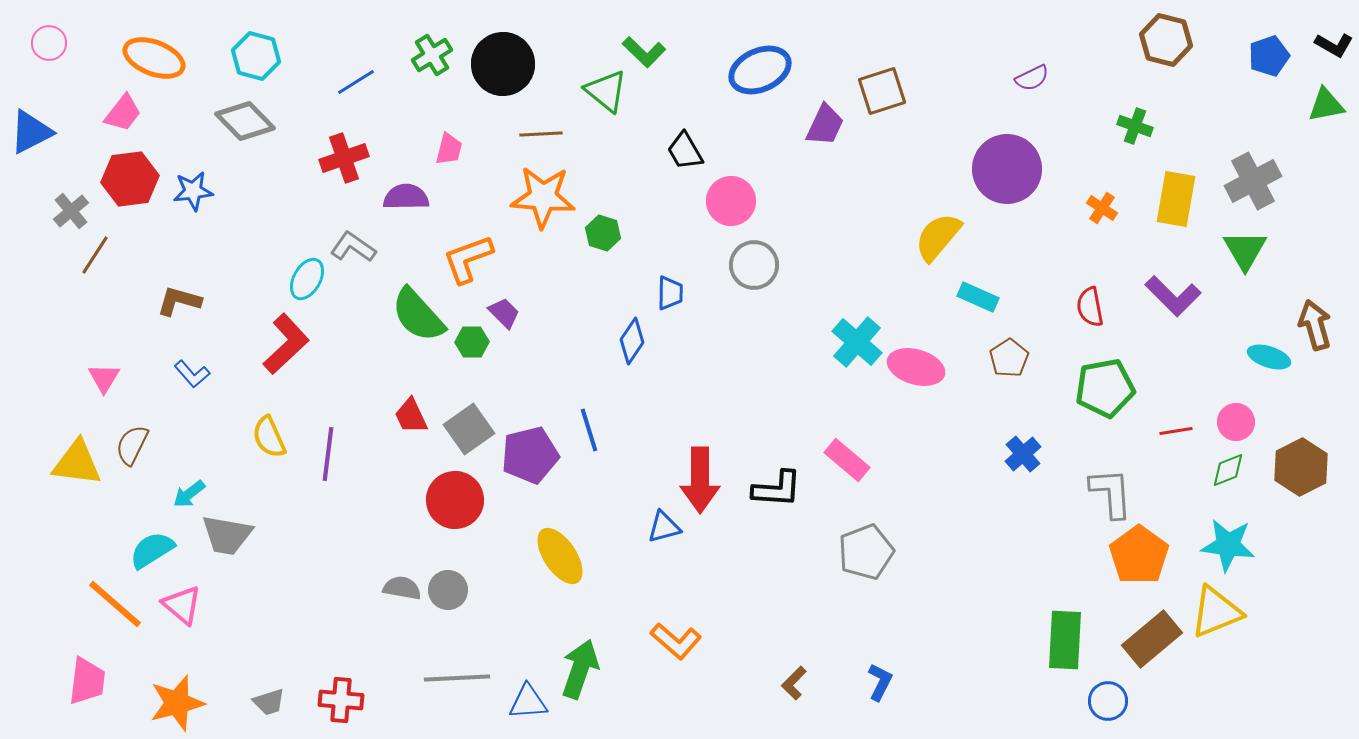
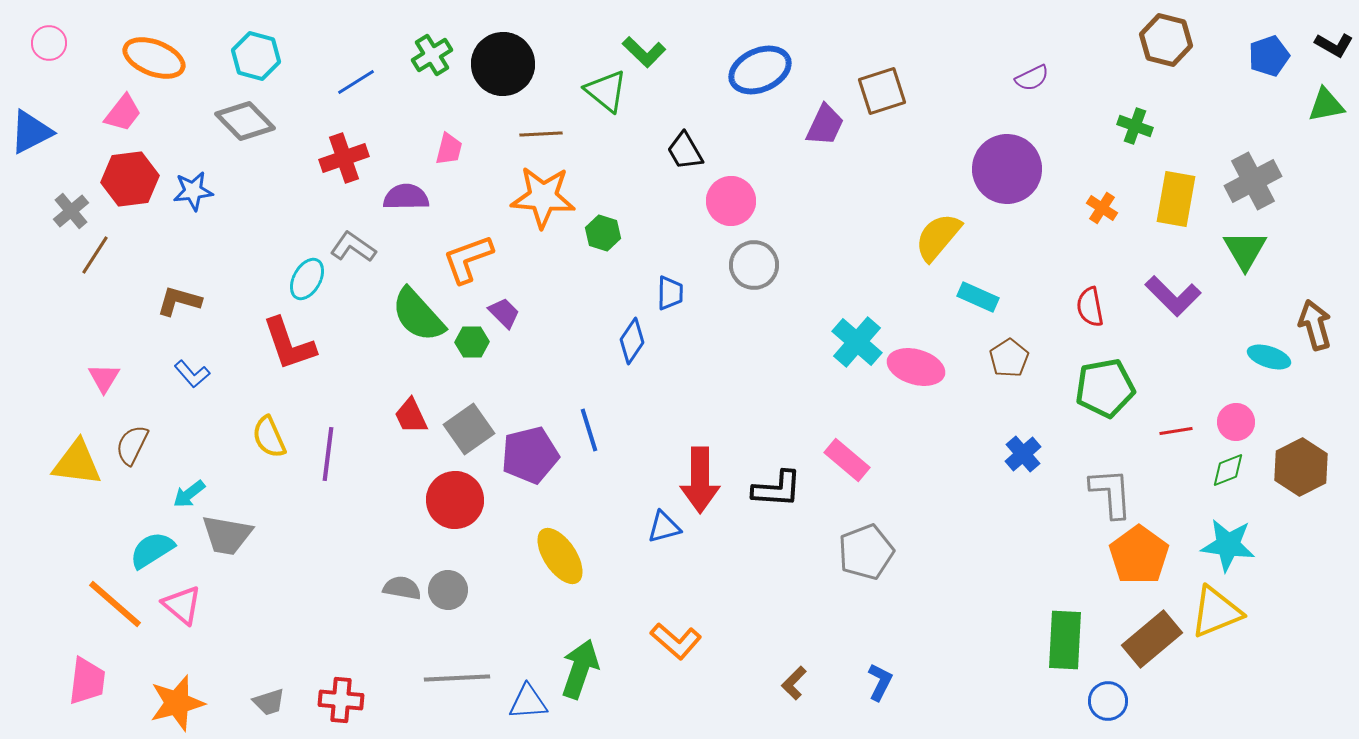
red L-shape at (286, 344): moved 3 px right; rotated 114 degrees clockwise
